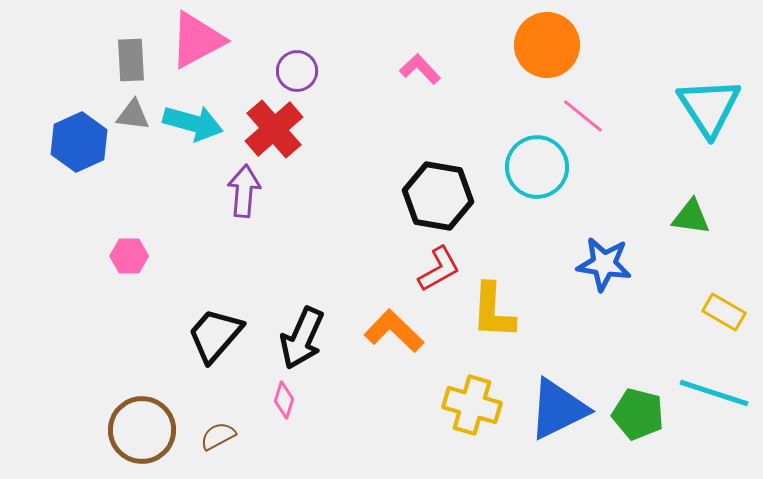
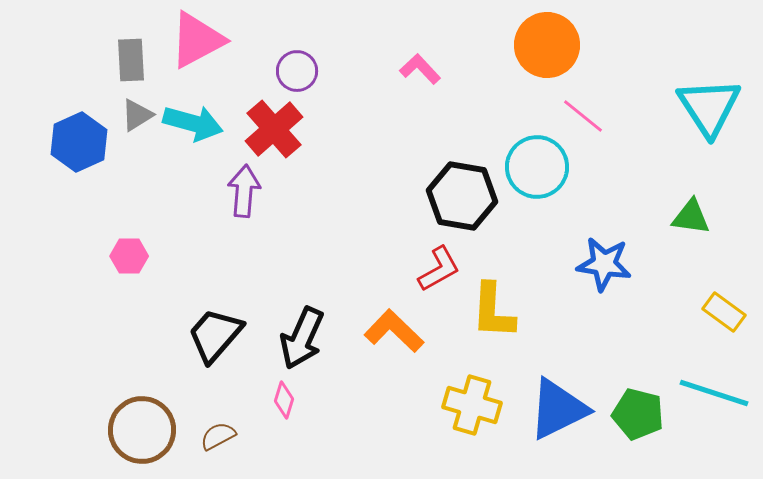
gray triangle: moved 4 px right; rotated 39 degrees counterclockwise
black hexagon: moved 24 px right
yellow rectangle: rotated 6 degrees clockwise
